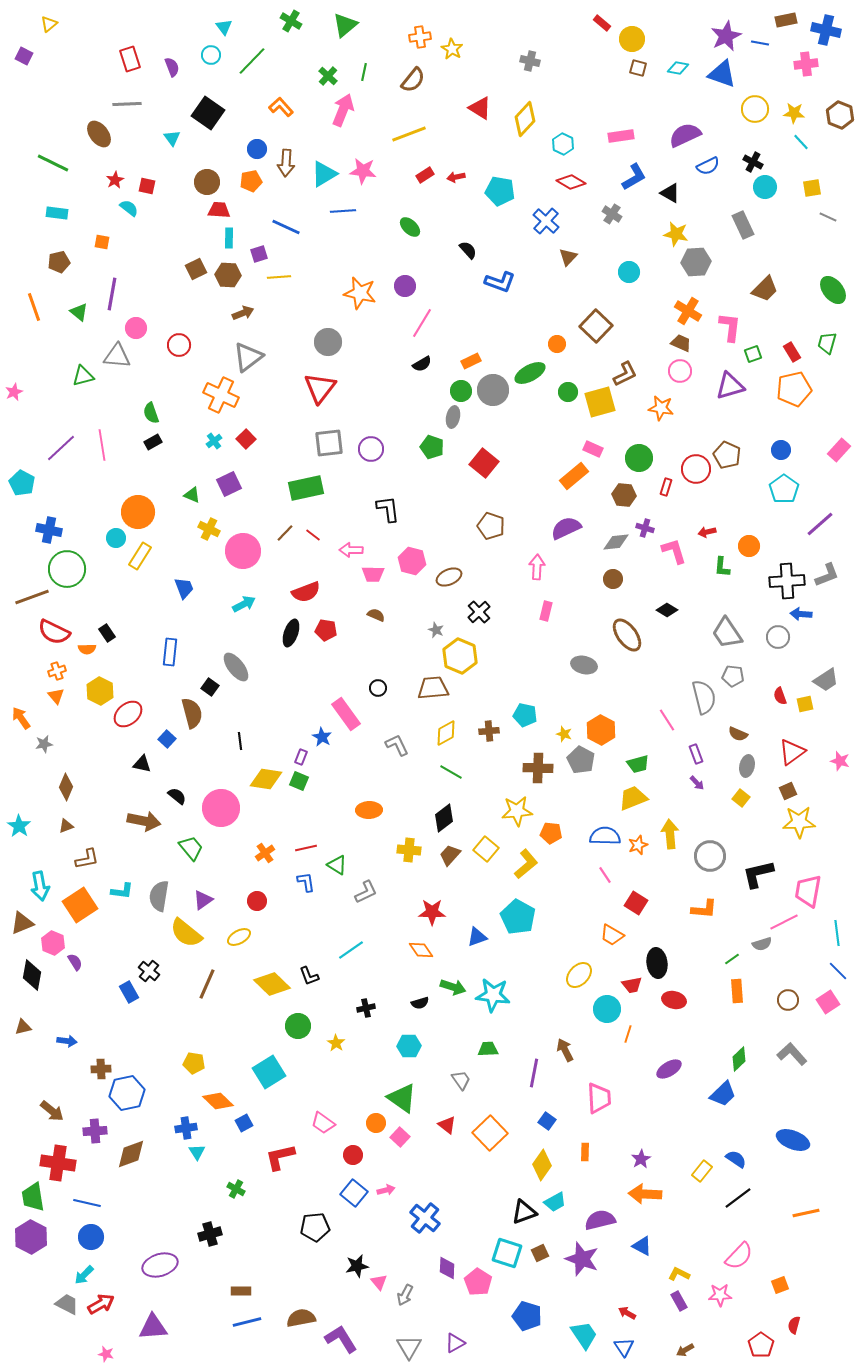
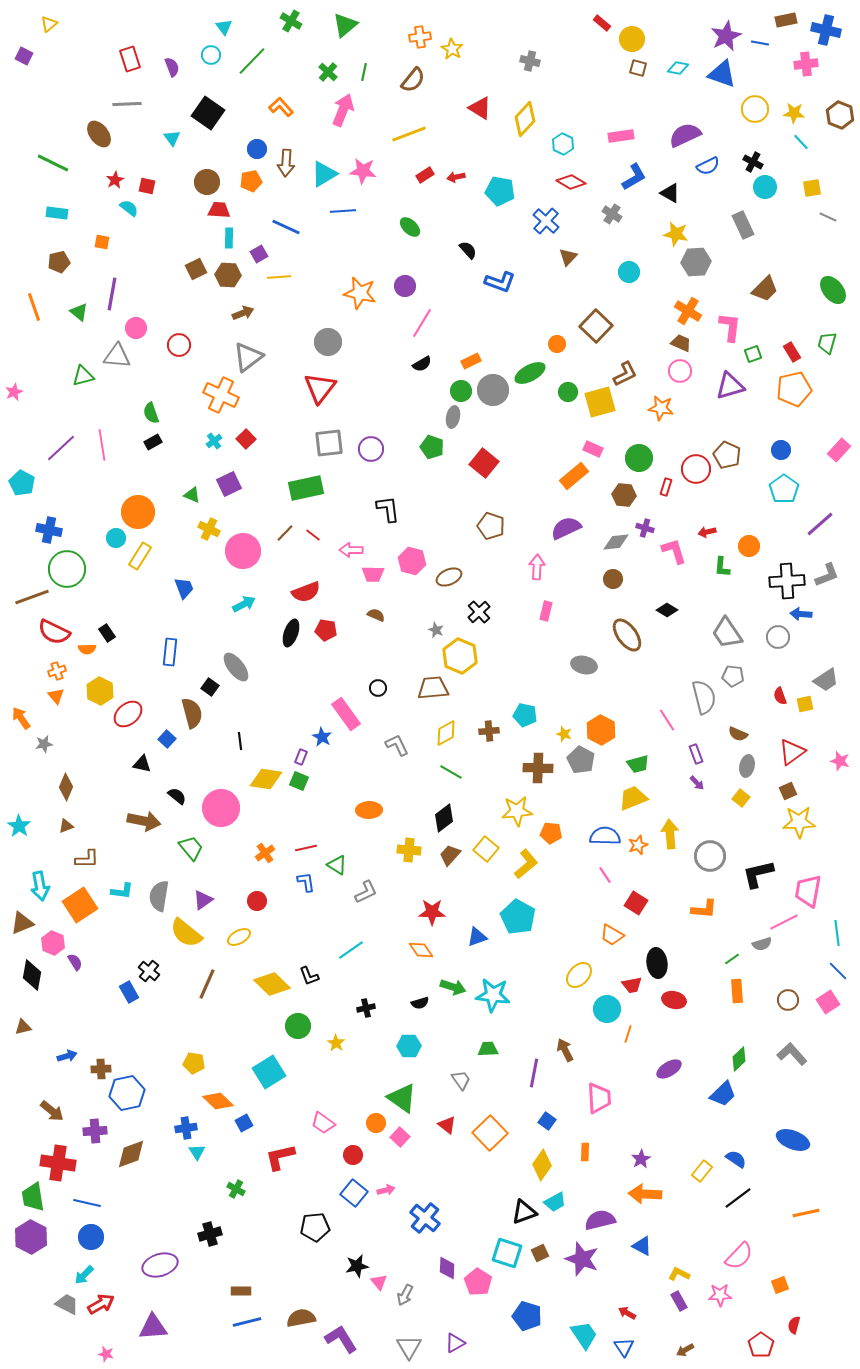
green cross at (328, 76): moved 4 px up
purple square at (259, 254): rotated 12 degrees counterclockwise
brown L-shape at (87, 859): rotated 10 degrees clockwise
blue arrow at (67, 1041): moved 15 px down; rotated 24 degrees counterclockwise
